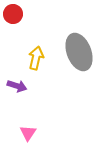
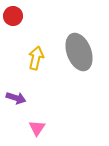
red circle: moved 2 px down
purple arrow: moved 1 px left, 12 px down
pink triangle: moved 9 px right, 5 px up
